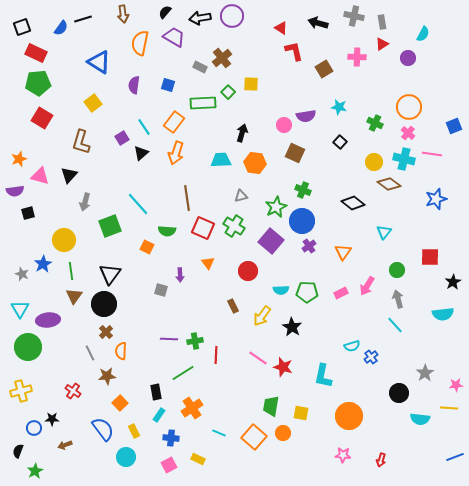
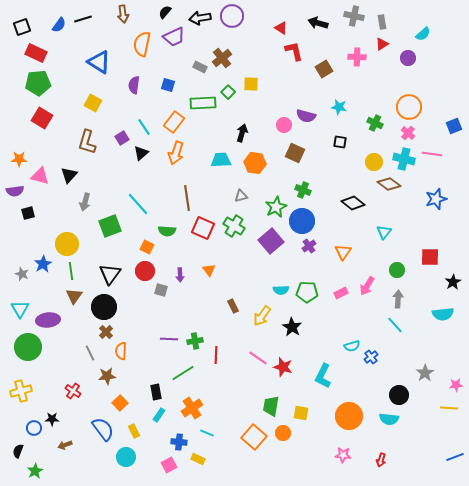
blue semicircle at (61, 28): moved 2 px left, 3 px up
cyan semicircle at (423, 34): rotated 21 degrees clockwise
purple trapezoid at (174, 37): rotated 125 degrees clockwise
orange semicircle at (140, 43): moved 2 px right, 1 px down
yellow square at (93, 103): rotated 24 degrees counterclockwise
purple semicircle at (306, 116): rotated 24 degrees clockwise
brown L-shape at (81, 142): moved 6 px right
black square at (340, 142): rotated 32 degrees counterclockwise
orange star at (19, 159): rotated 21 degrees clockwise
yellow circle at (64, 240): moved 3 px right, 4 px down
purple square at (271, 241): rotated 10 degrees clockwise
orange triangle at (208, 263): moved 1 px right, 7 px down
red circle at (248, 271): moved 103 px left
gray arrow at (398, 299): rotated 18 degrees clockwise
black circle at (104, 304): moved 3 px down
cyan L-shape at (323, 376): rotated 15 degrees clockwise
black circle at (399, 393): moved 2 px down
cyan semicircle at (420, 419): moved 31 px left
cyan line at (219, 433): moved 12 px left
blue cross at (171, 438): moved 8 px right, 4 px down
